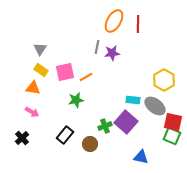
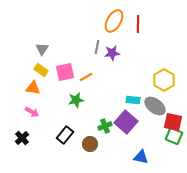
gray triangle: moved 2 px right
green square: moved 2 px right
